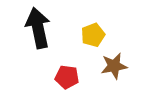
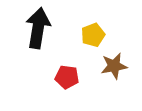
black arrow: rotated 21 degrees clockwise
